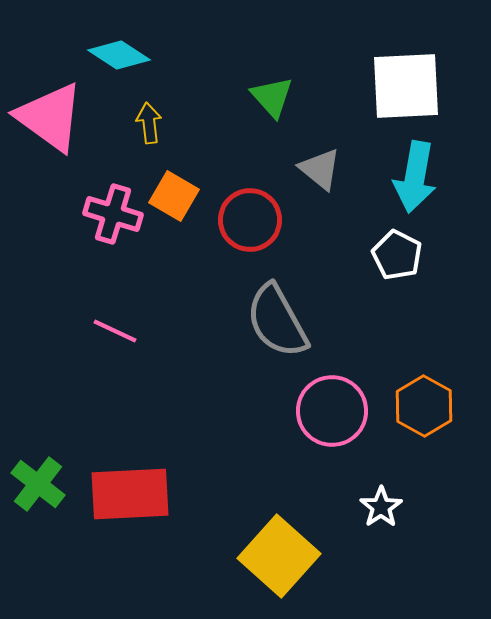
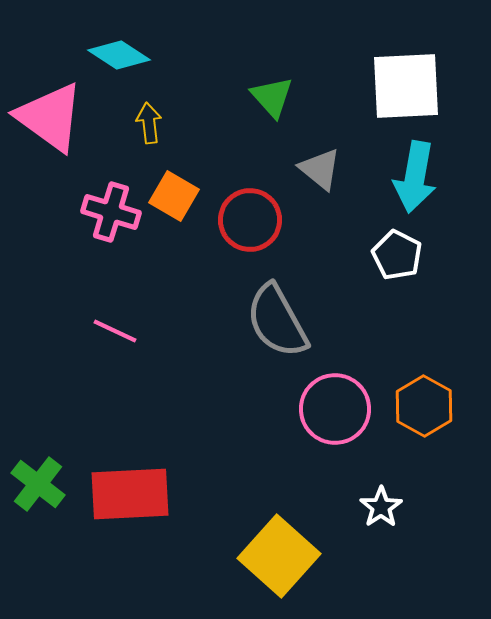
pink cross: moved 2 px left, 2 px up
pink circle: moved 3 px right, 2 px up
